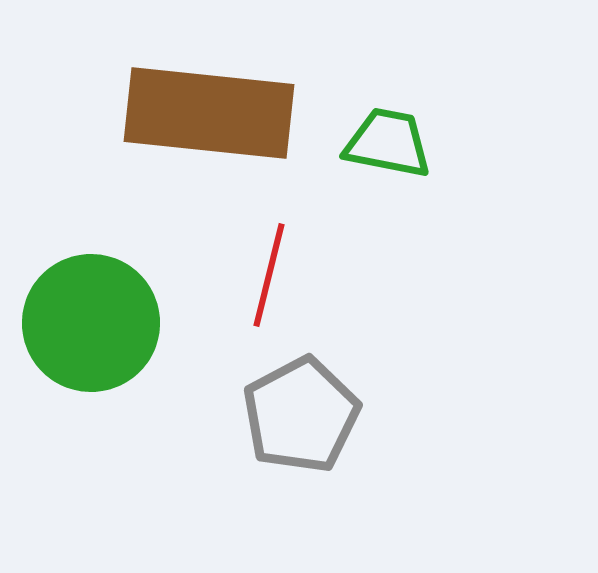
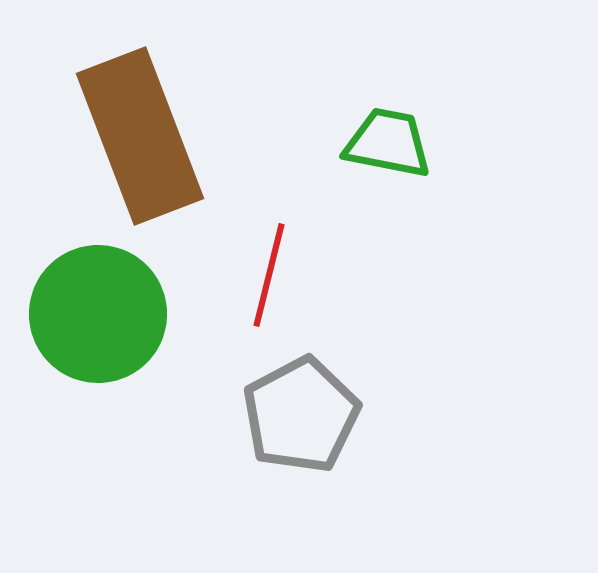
brown rectangle: moved 69 px left, 23 px down; rotated 63 degrees clockwise
green circle: moved 7 px right, 9 px up
